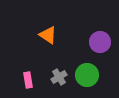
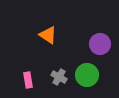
purple circle: moved 2 px down
gray cross: rotated 28 degrees counterclockwise
